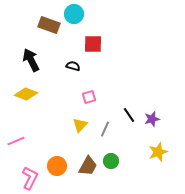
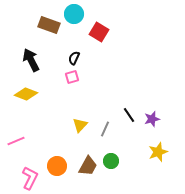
red square: moved 6 px right, 12 px up; rotated 30 degrees clockwise
black semicircle: moved 1 px right, 8 px up; rotated 80 degrees counterclockwise
pink square: moved 17 px left, 20 px up
